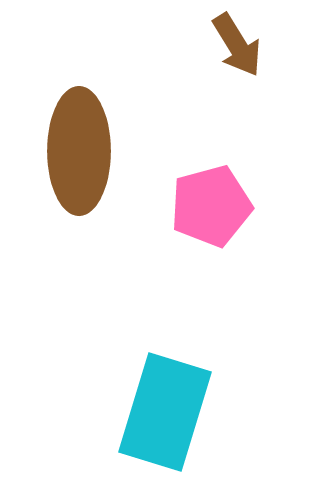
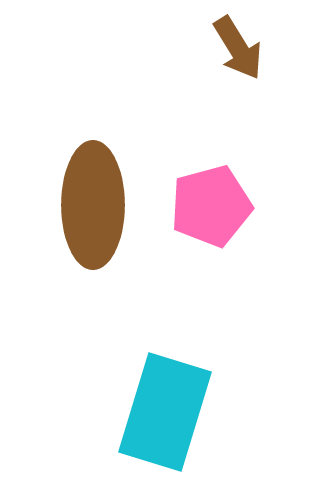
brown arrow: moved 1 px right, 3 px down
brown ellipse: moved 14 px right, 54 px down
